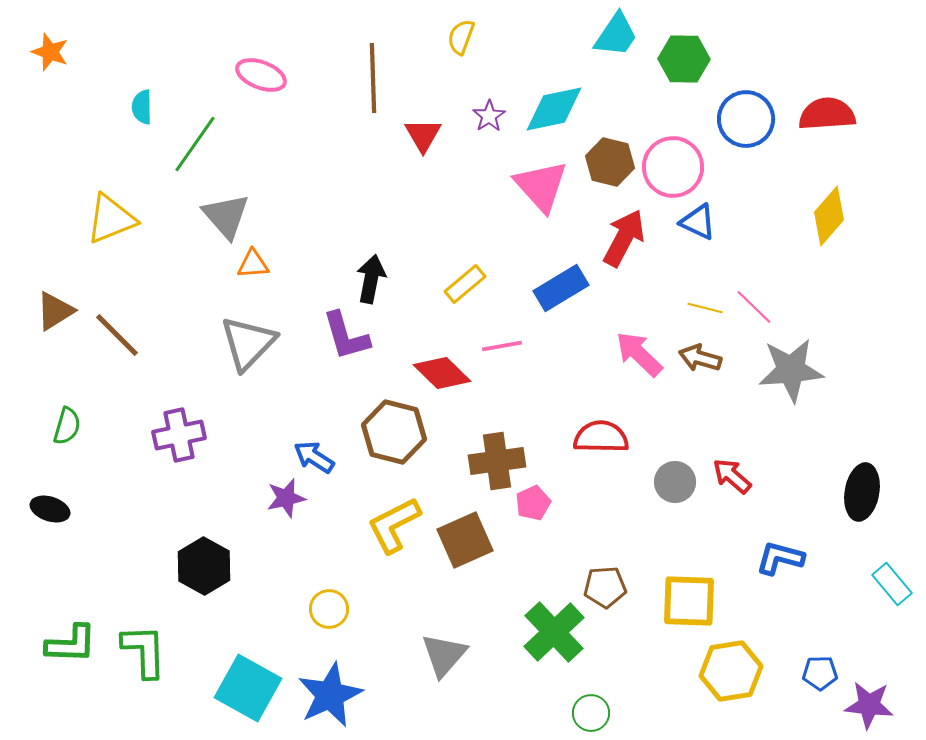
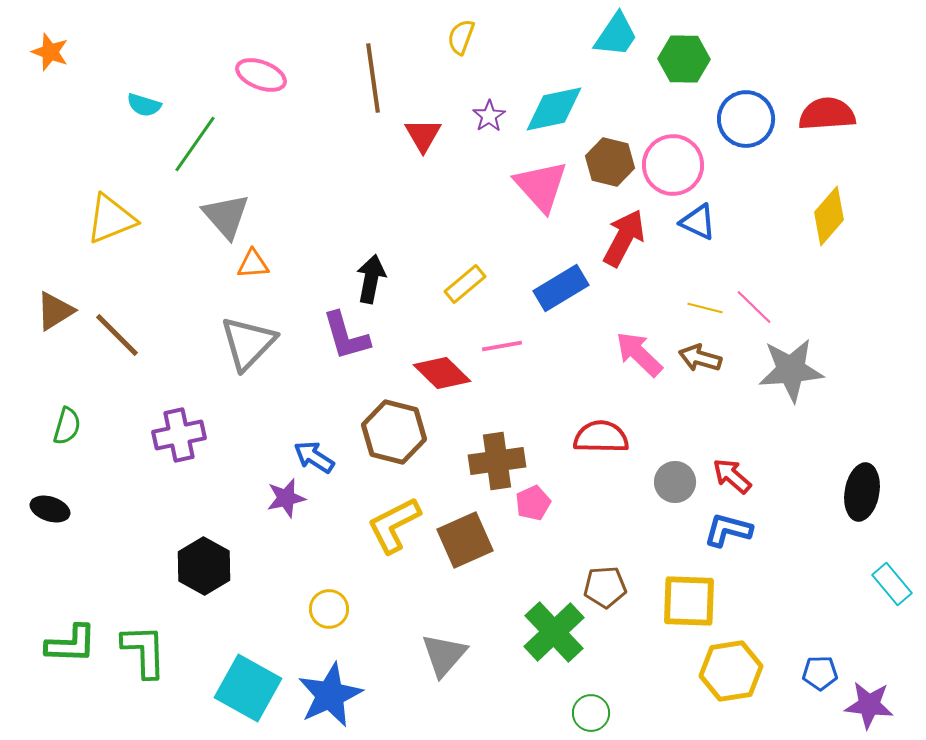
brown line at (373, 78): rotated 6 degrees counterclockwise
cyan semicircle at (142, 107): moved 2 px right, 2 px up; rotated 72 degrees counterclockwise
pink circle at (673, 167): moved 2 px up
blue L-shape at (780, 558): moved 52 px left, 28 px up
